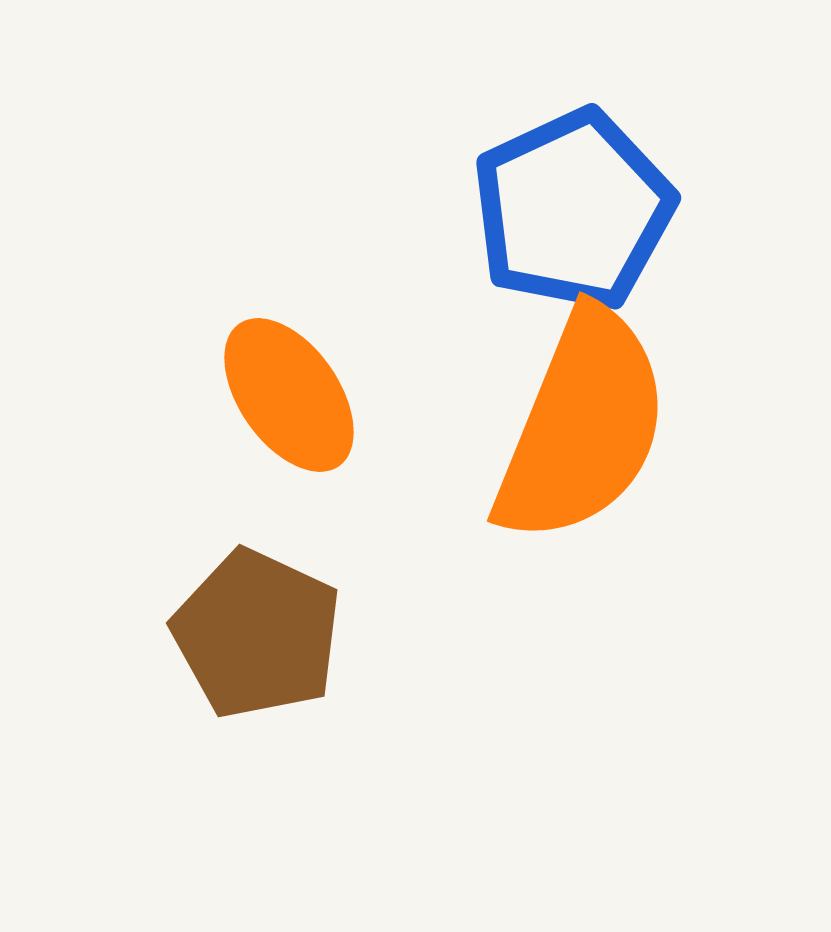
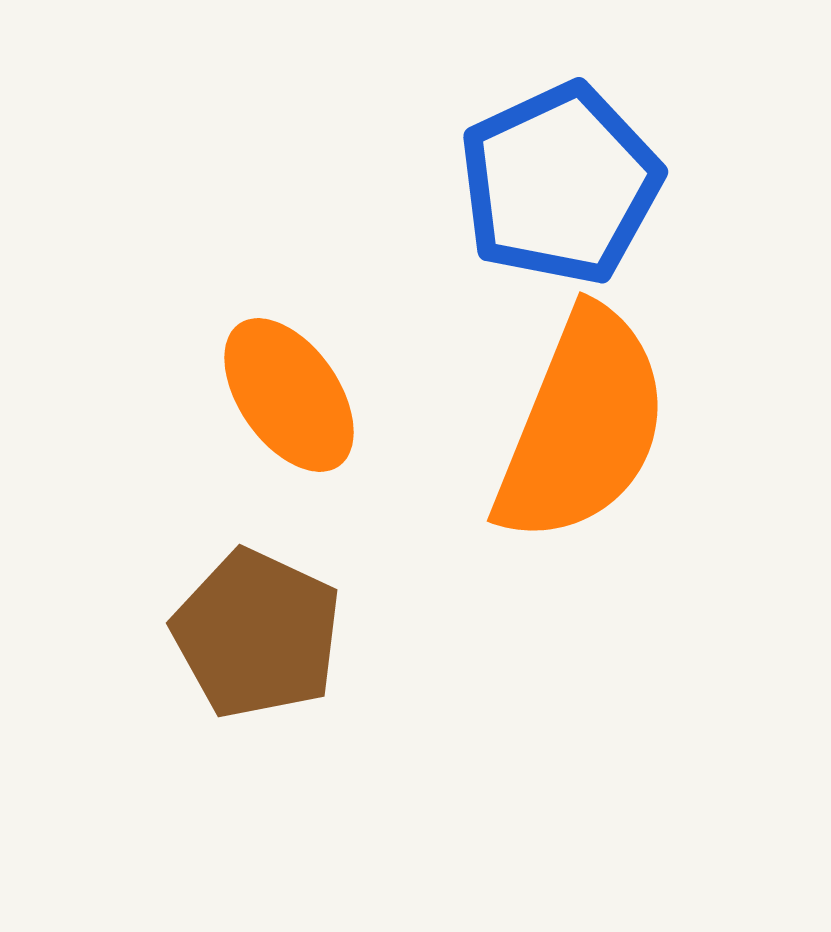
blue pentagon: moved 13 px left, 26 px up
